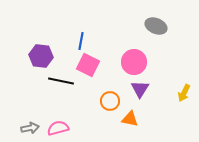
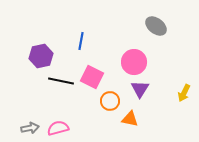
gray ellipse: rotated 15 degrees clockwise
purple hexagon: rotated 20 degrees counterclockwise
pink square: moved 4 px right, 12 px down
